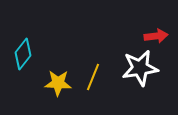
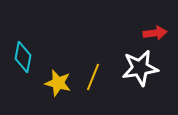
red arrow: moved 1 px left, 3 px up
cyan diamond: moved 3 px down; rotated 28 degrees counterclockwise
yellow star: rotated 12 degrees clockwise
